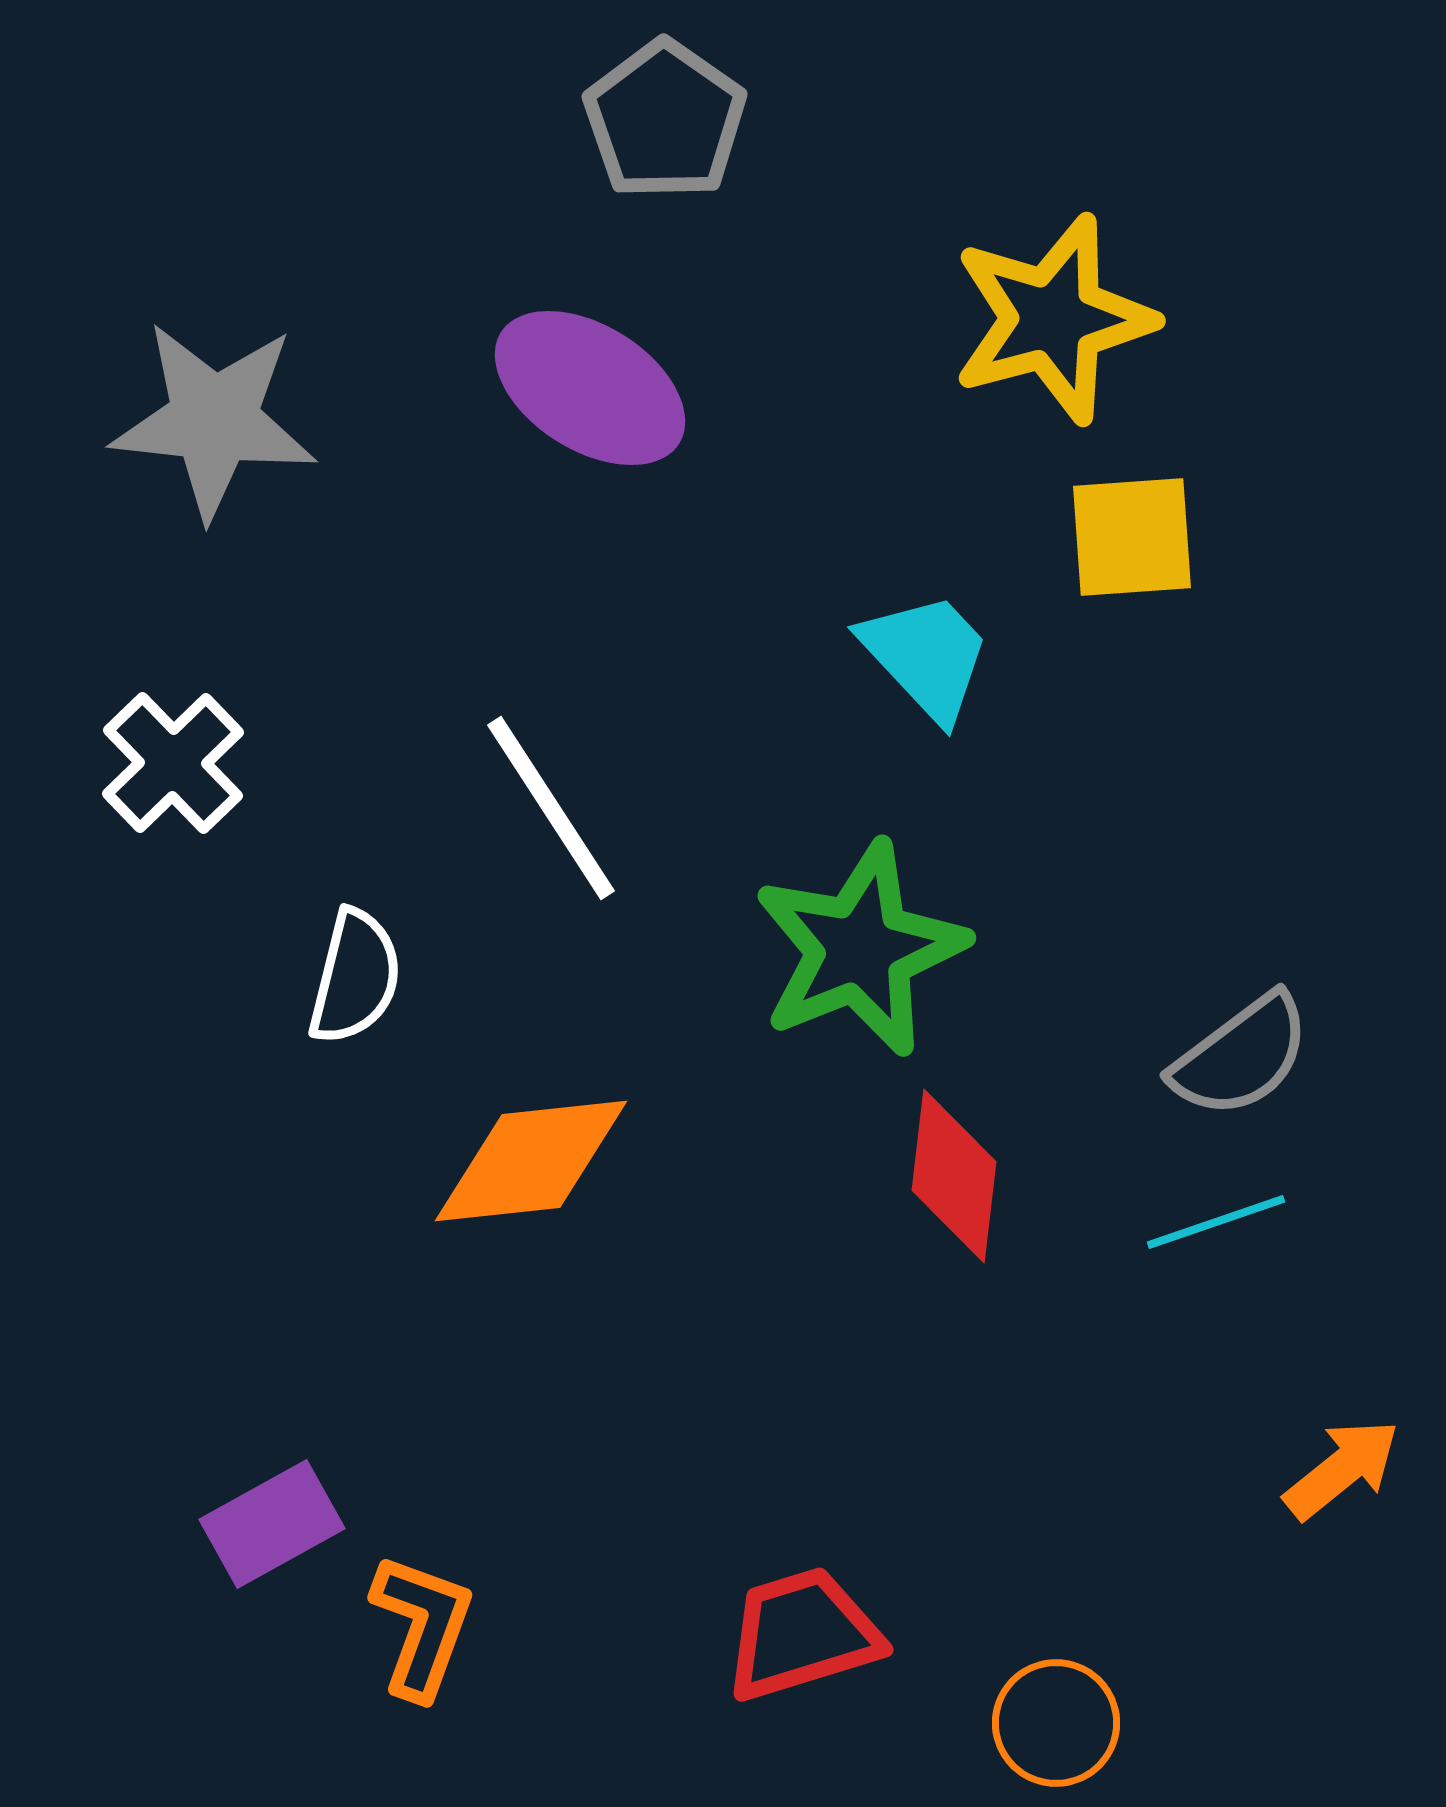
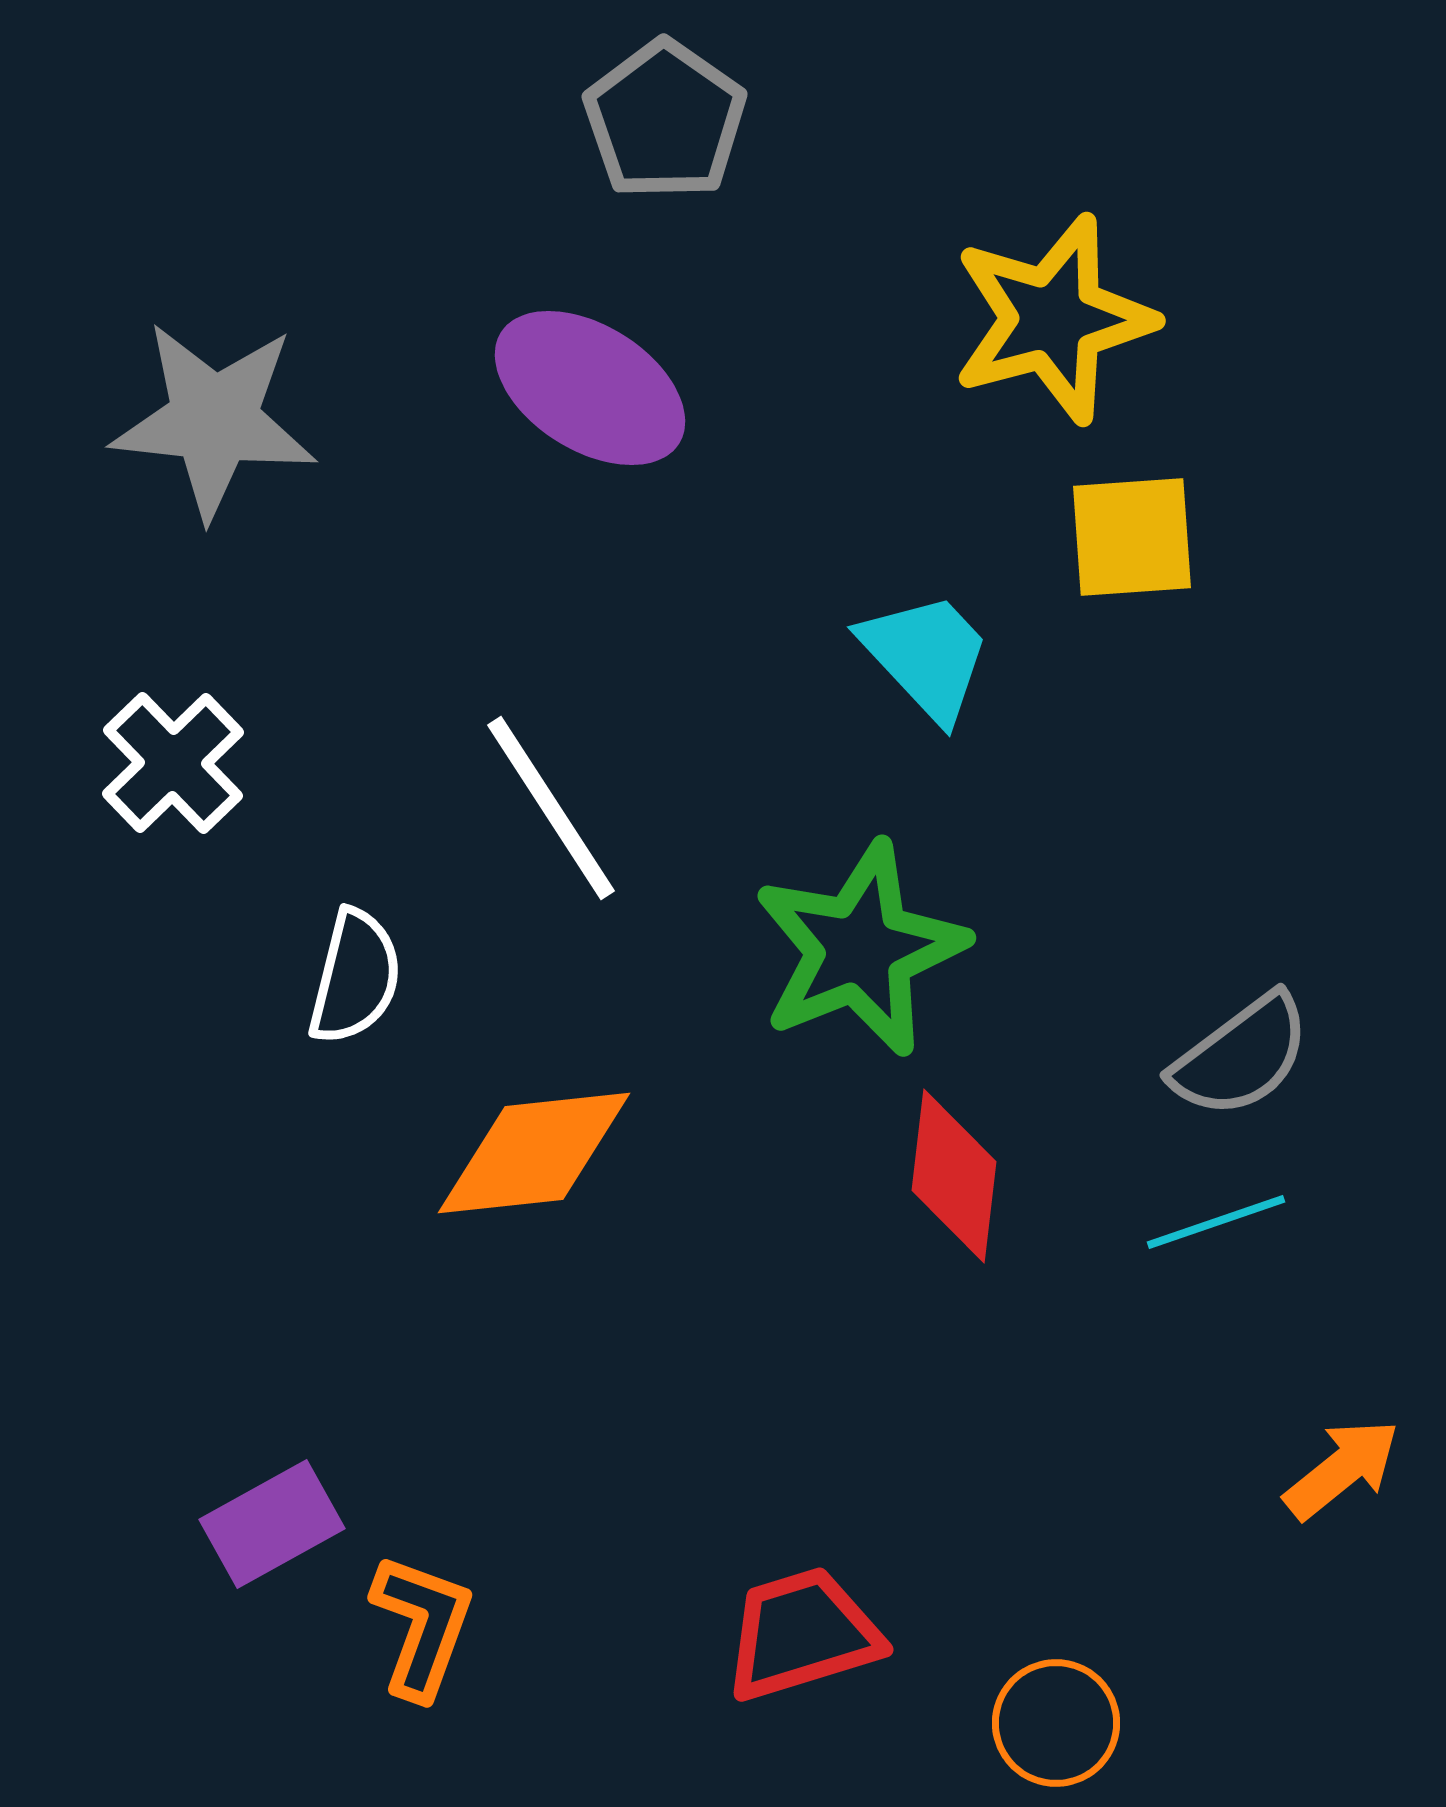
orange diamond: moved 3 px right, 8 px up
